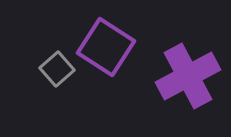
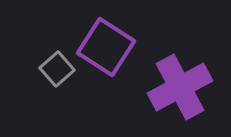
purple cross: moved 8 px left, 11 px down
